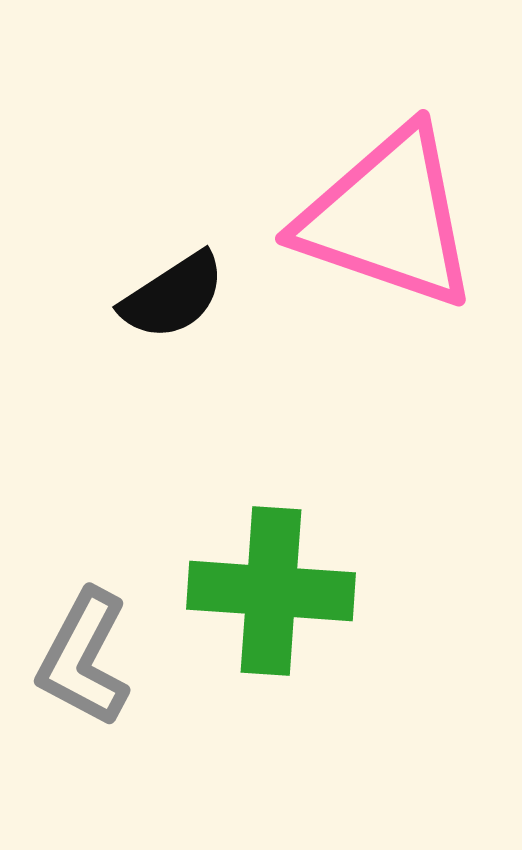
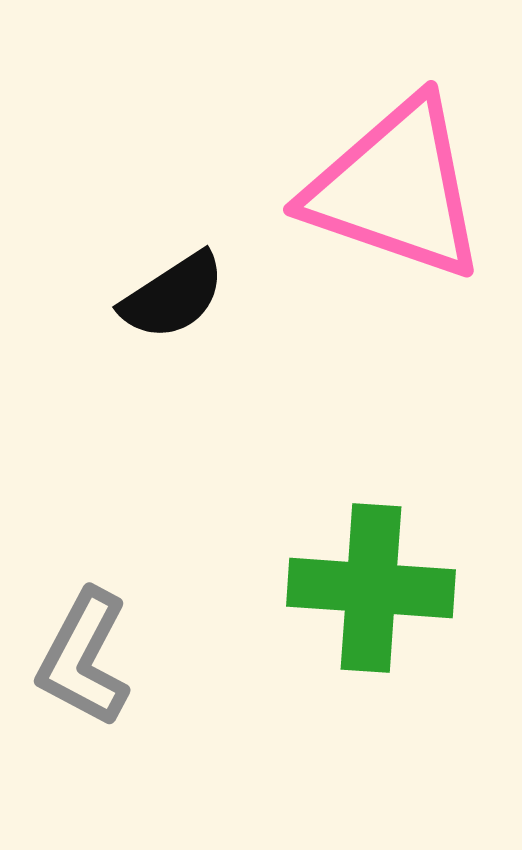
pink triangle: moved 8 px right, 29 px up
green cross: moved 100 px right, 3 px up
